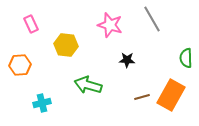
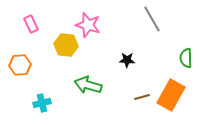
pink star: moved 22 px left
